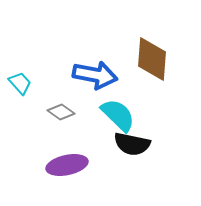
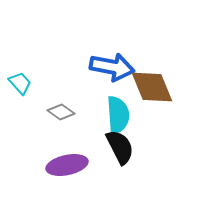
brown diamond: moved 28 px down; rotated 27 degrees counterclockwise
blue arrow: moved 17 px right, 8 px up
cyan semicircle: rotated 42 degrees clockwise
black semicircle: moved 12 px left, 3 px down; rotated 129 degrees counterclockwise
